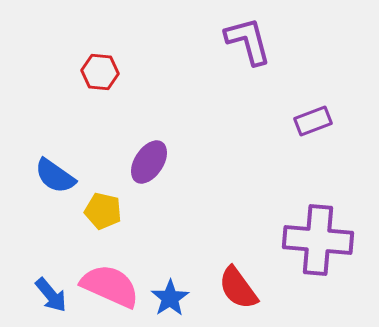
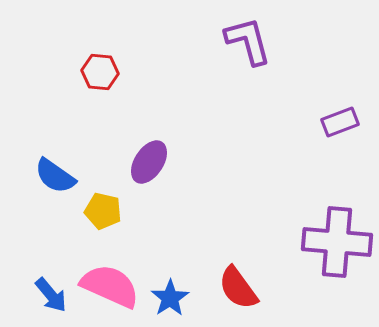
purple rectangle: moved 27 px right, 1 px down
purple cross: moved 19 px right, 2 px down
